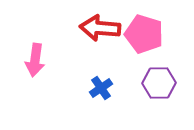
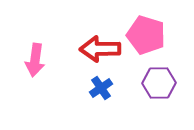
red arrow: moved 21 px down; rotated 6 degrees counterclockwise
pink pentagon: moved 2 px right, 1 px down
